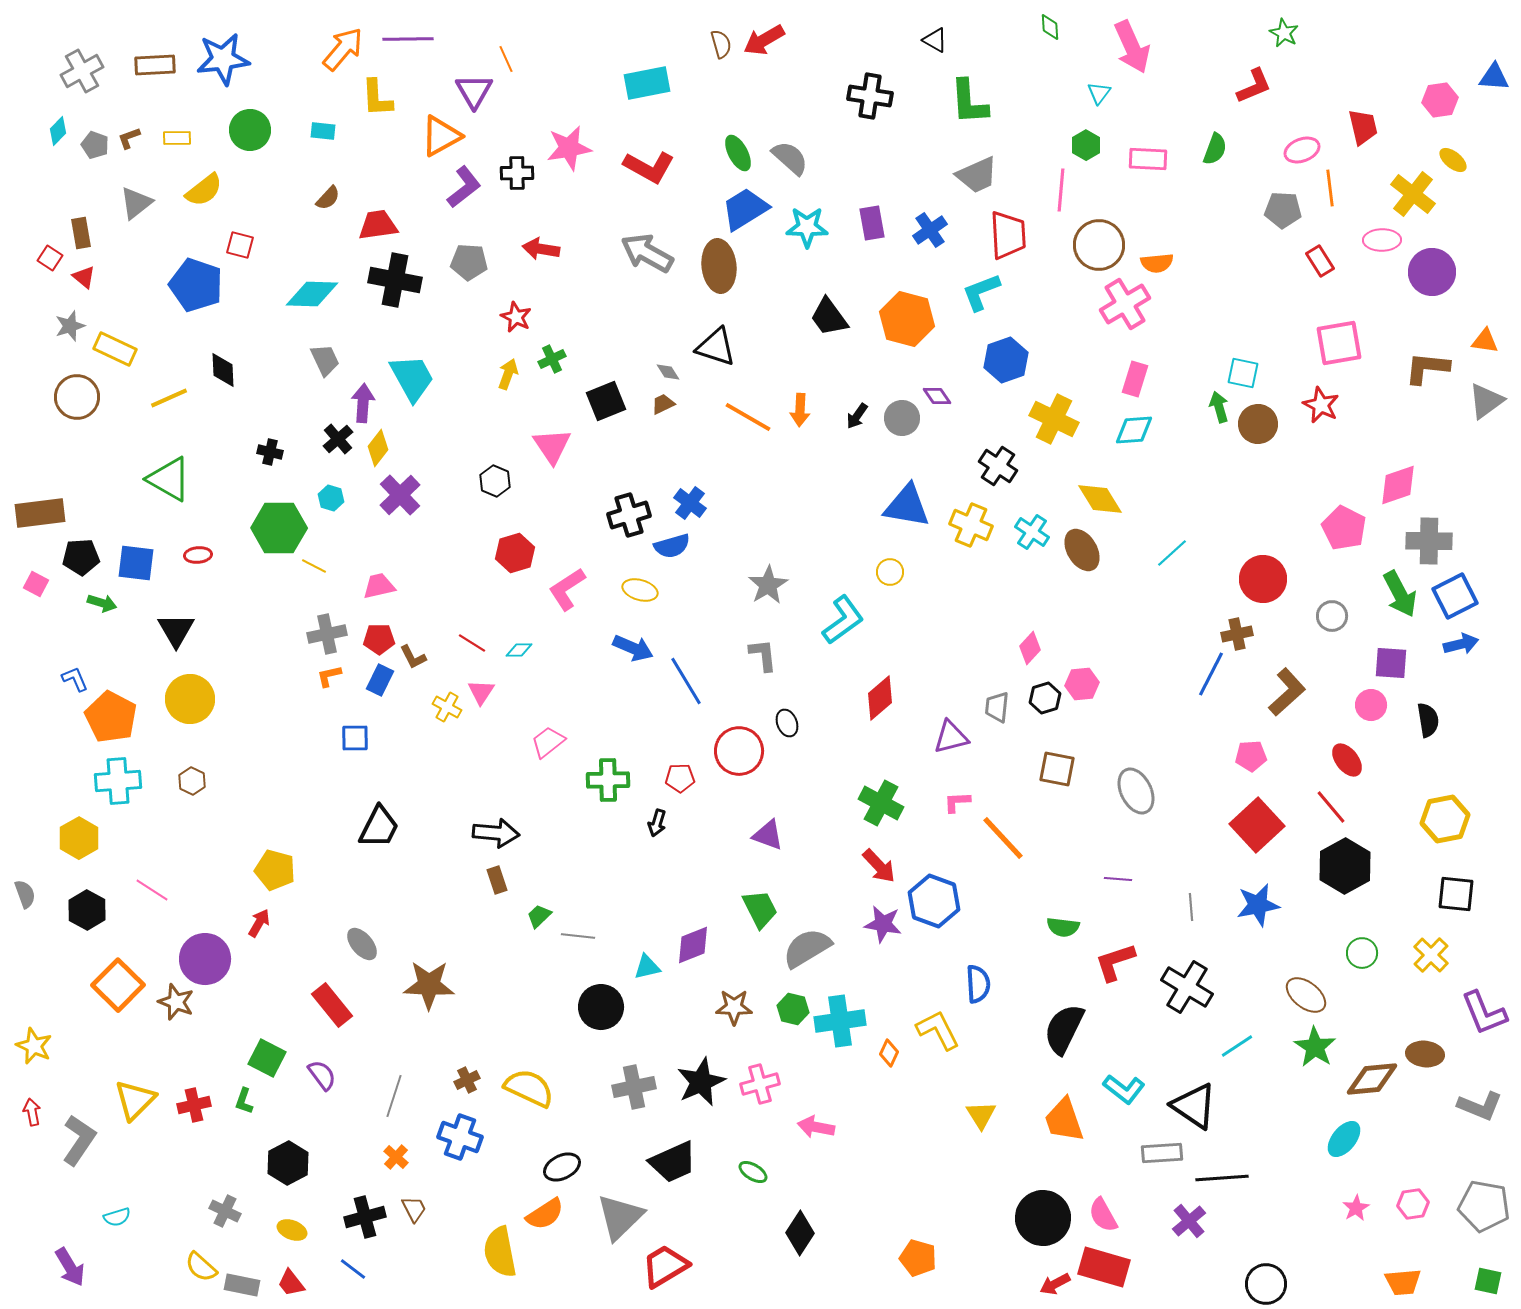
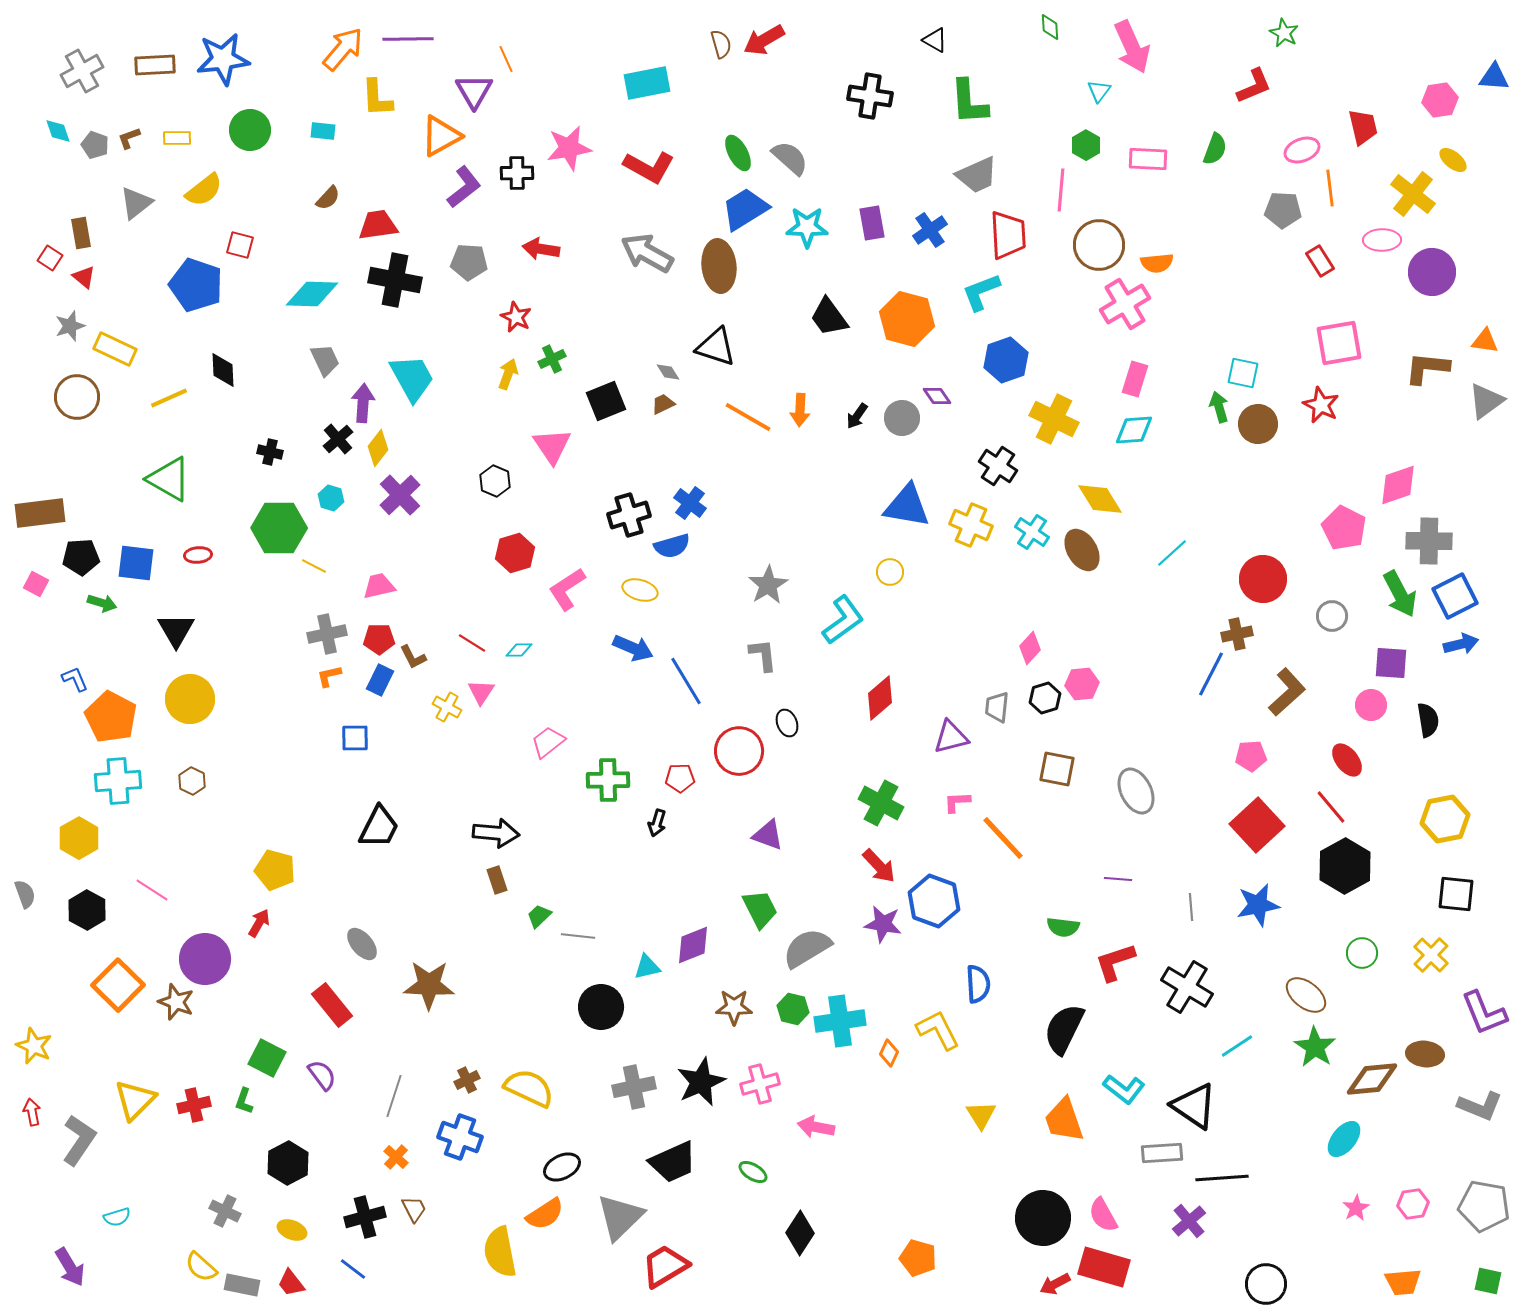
cyan triangle at (1099, 93): moved 2 px up
cyan diamond at (58, 131): rotated 64 degrees counterclockwise
